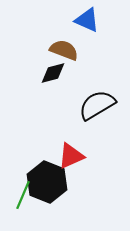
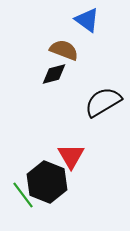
blue triangle: rotated 12 degrees clockwise
black diamond: moved 1 px right, 1 px down
black semicircle: moved 6 px right, 3 px up
red triangle: rotated 36 degrees counterclockwise
green line: rotated 60 degrees counterclockwise
